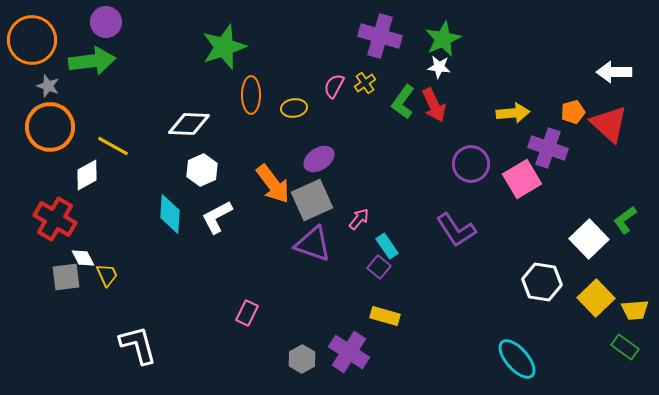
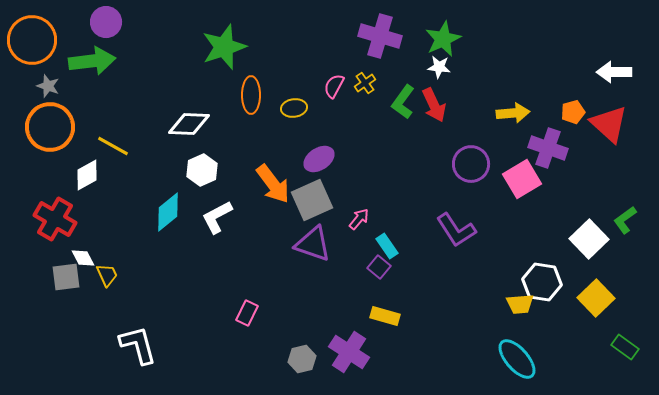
cyan diamond at (170, 214): moved 2 px left, 2 px up; rotated 48 degrees clockwise
yellow trapezoid at (635, 310): moved 115 px left, 6 px up
gray hexagon at (302, 359): rotated 16 degrees clockwise
